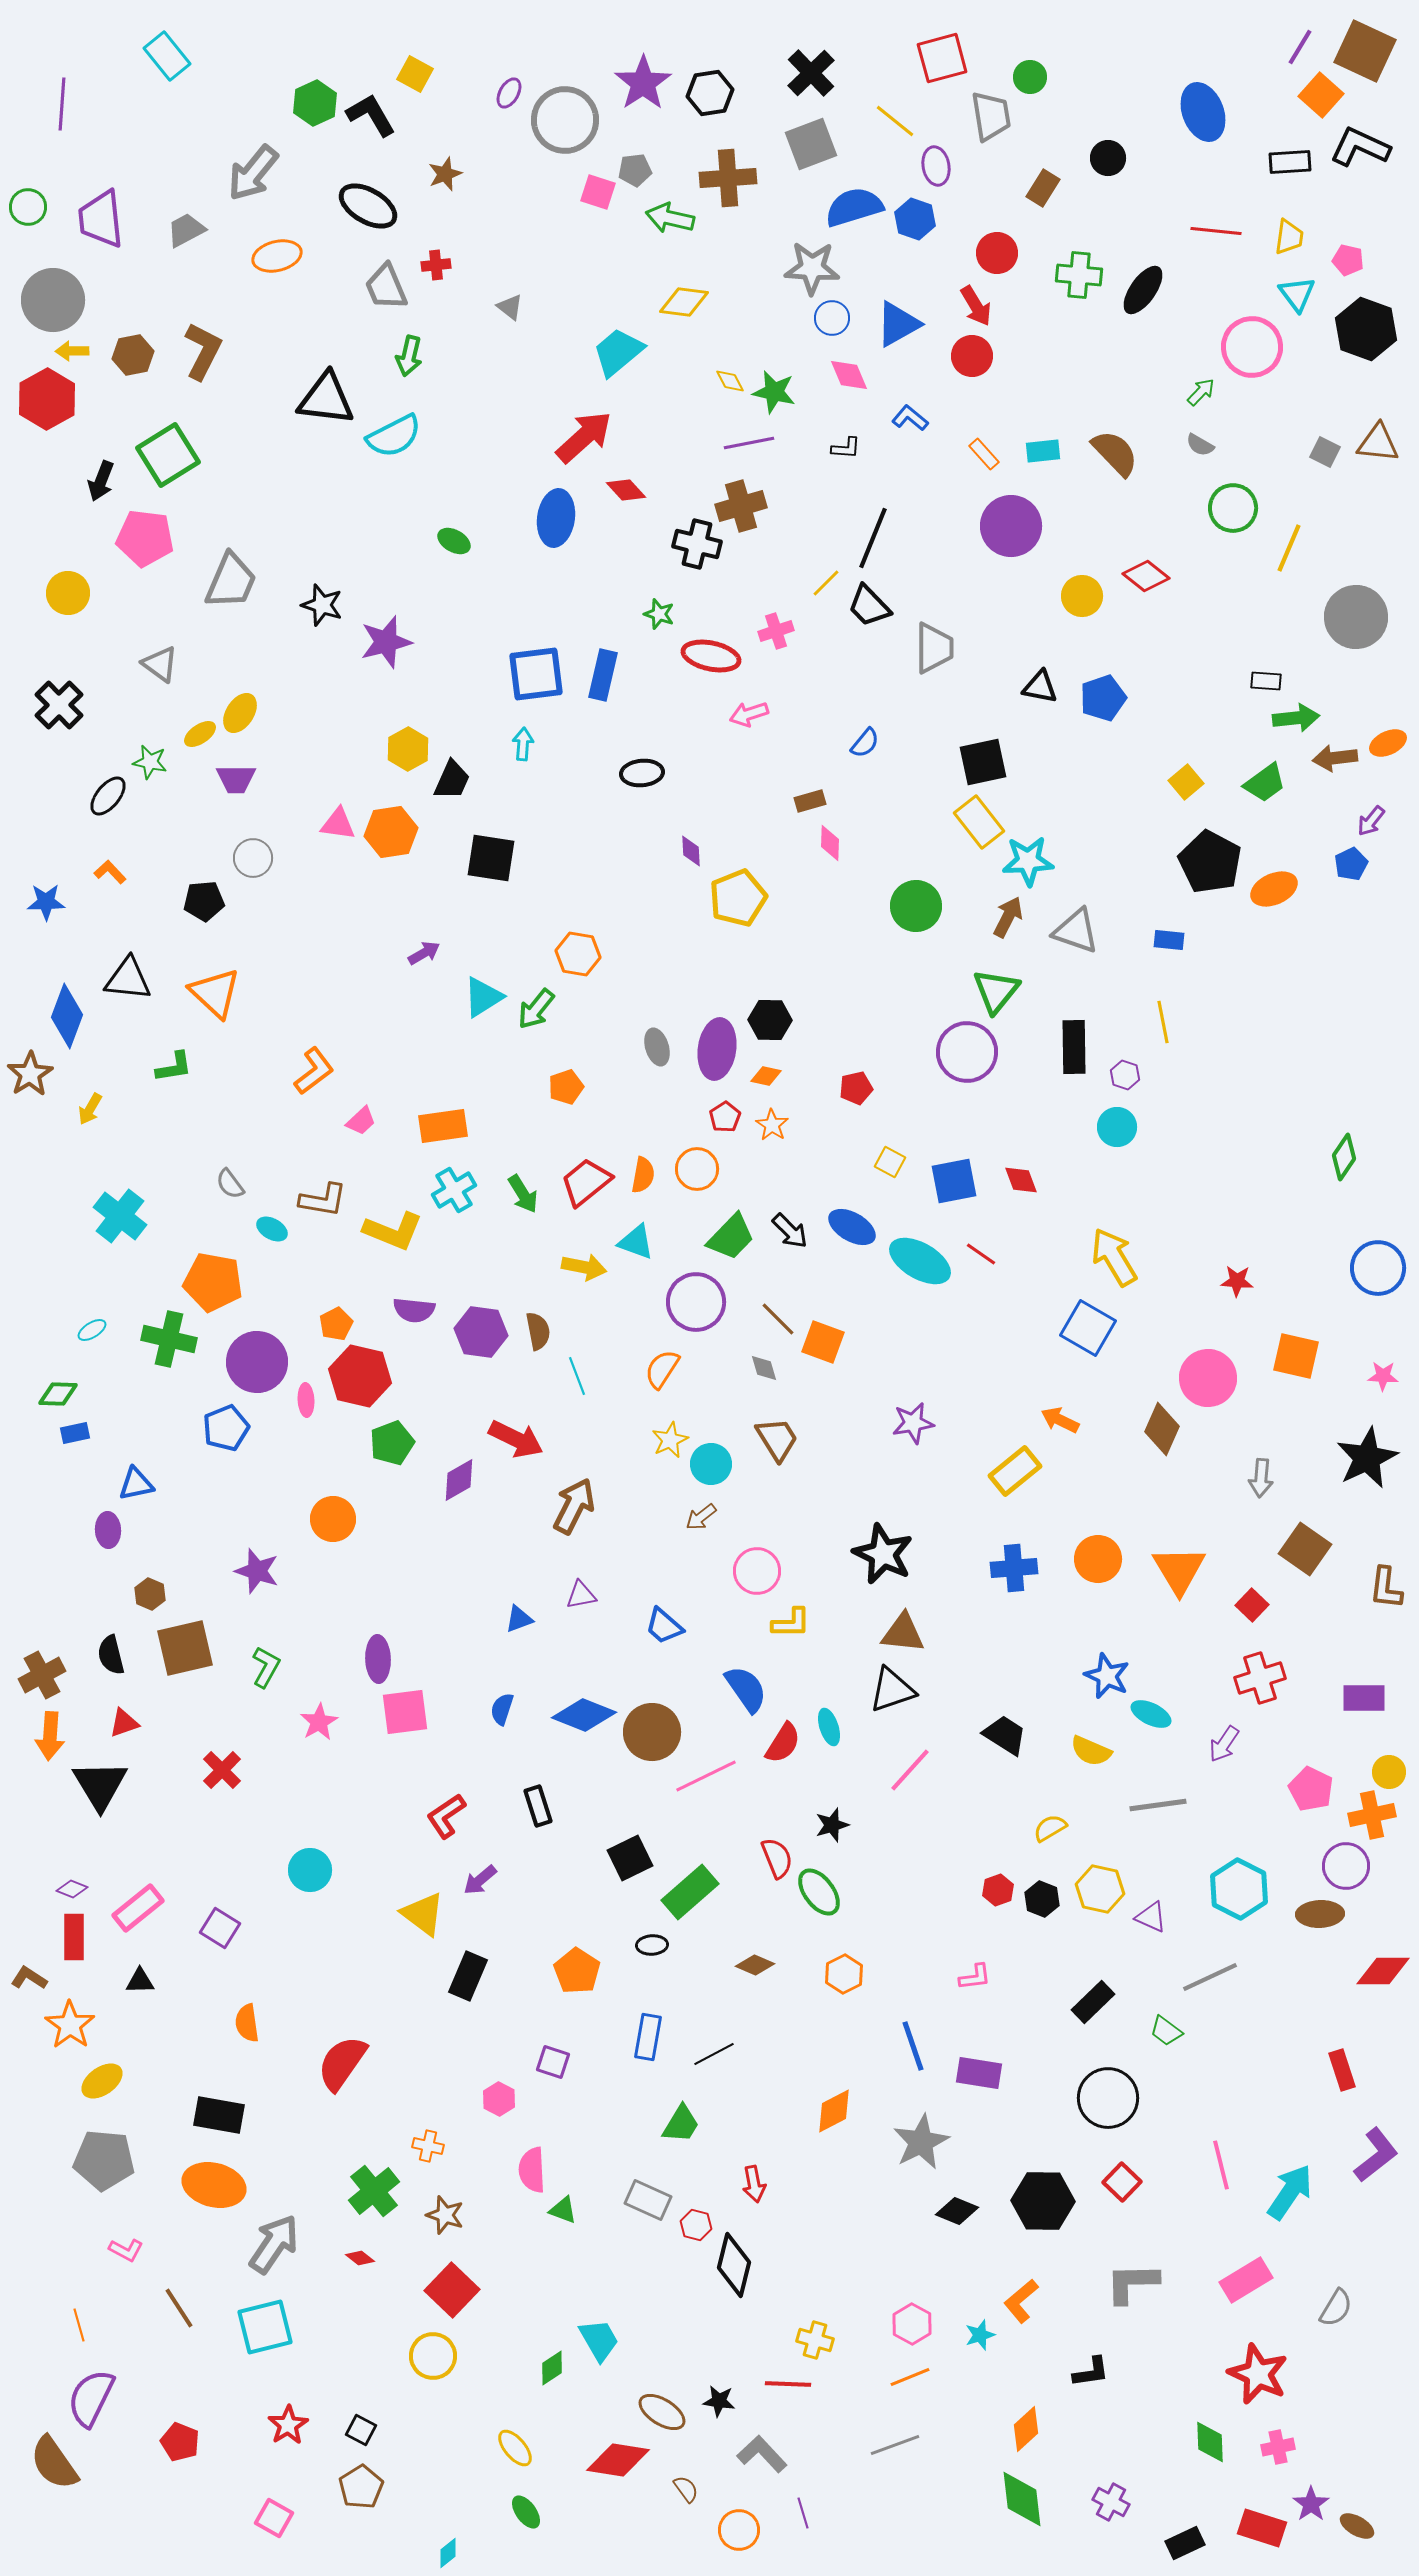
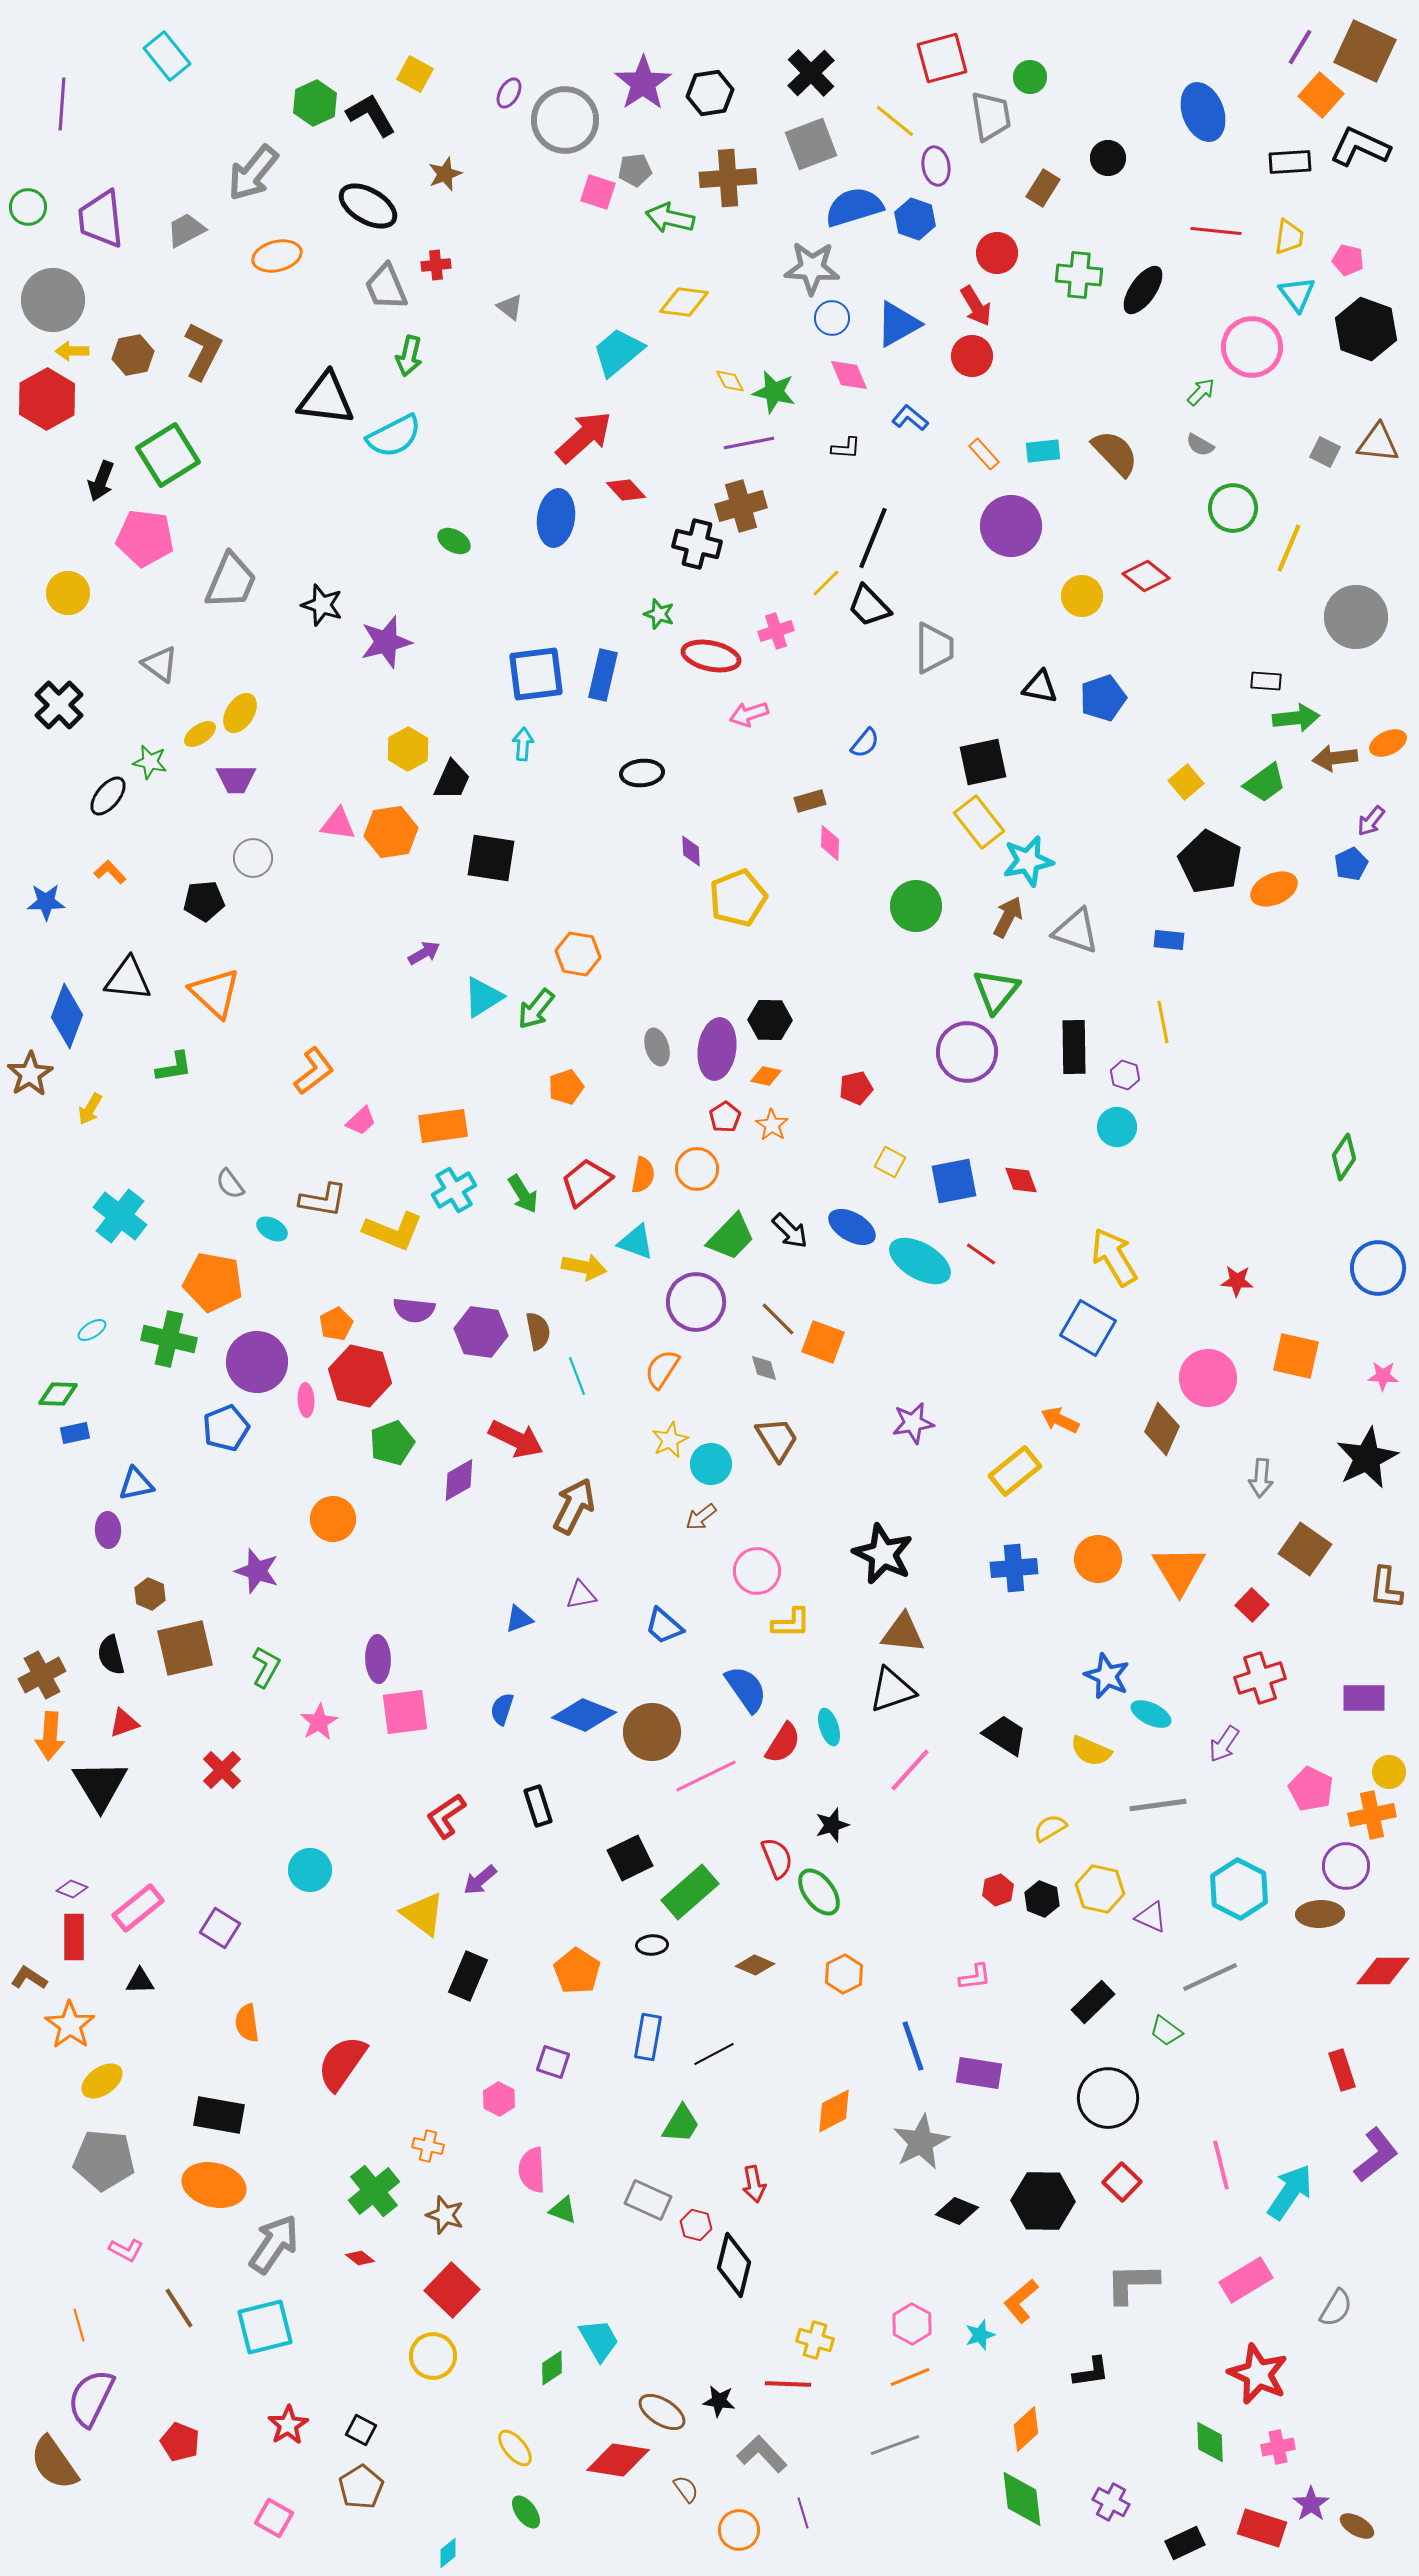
cyan star at (1028, 861): rotated 9 degrees counterclockwise
